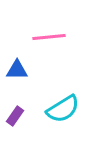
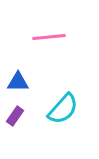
blue triangle: moved 1 px right, 12 px down
cyan semicircle: rotated 16 degrees counterclockwise
